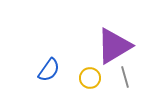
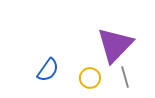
purple triangle: moved 1 px right, 1 px up; rotated 15 degrees counterclockwise
blue semicircle: moved 1 px left
